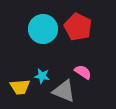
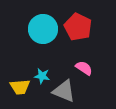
pink semicircle: moved 1 px right, 4 px up
